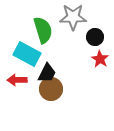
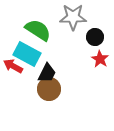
green semicircle: moved 5 px left; rotated 40 degrees counterclockwise
red arrow: moved 4 px left, 14 px up; rotated 30 degrees clockwise
brown circle: moved 2 px left
